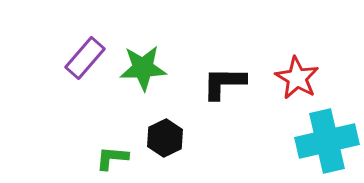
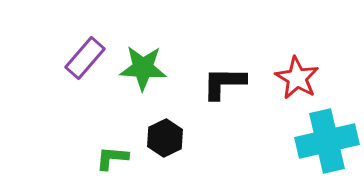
green star: rotated 6 degrees clockwise
